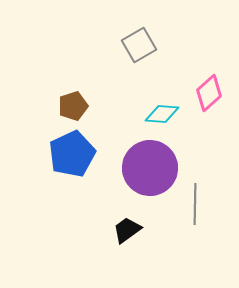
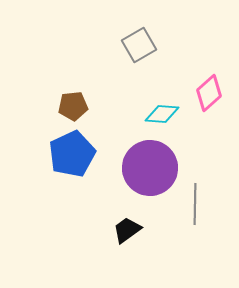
brown pentagon: rotated 12 degrees clockwise
